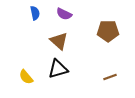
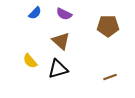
blue semicircle: rotated 56 degrees clockwise
brown pentagon: moved 5 px up
brown triangle: moved 2 px right
yellow semicircle: moved 4 px right, 16 px up
